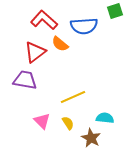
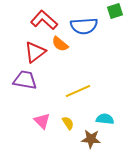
yellow line: moved 5 px right, 6 px up
cyan semicircle: moved 1 px down
brown star: moved 1 px down; rotated 24 degrees counterclockwise
